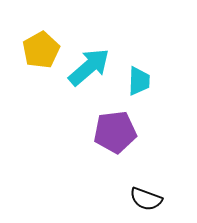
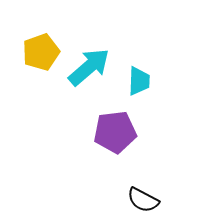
yellow pentagon: moved 2 px down; rotated 9 degrees clockwise
black semicircle: moved 3 px left, 1 px down; rotated 8 degrees clockwise
